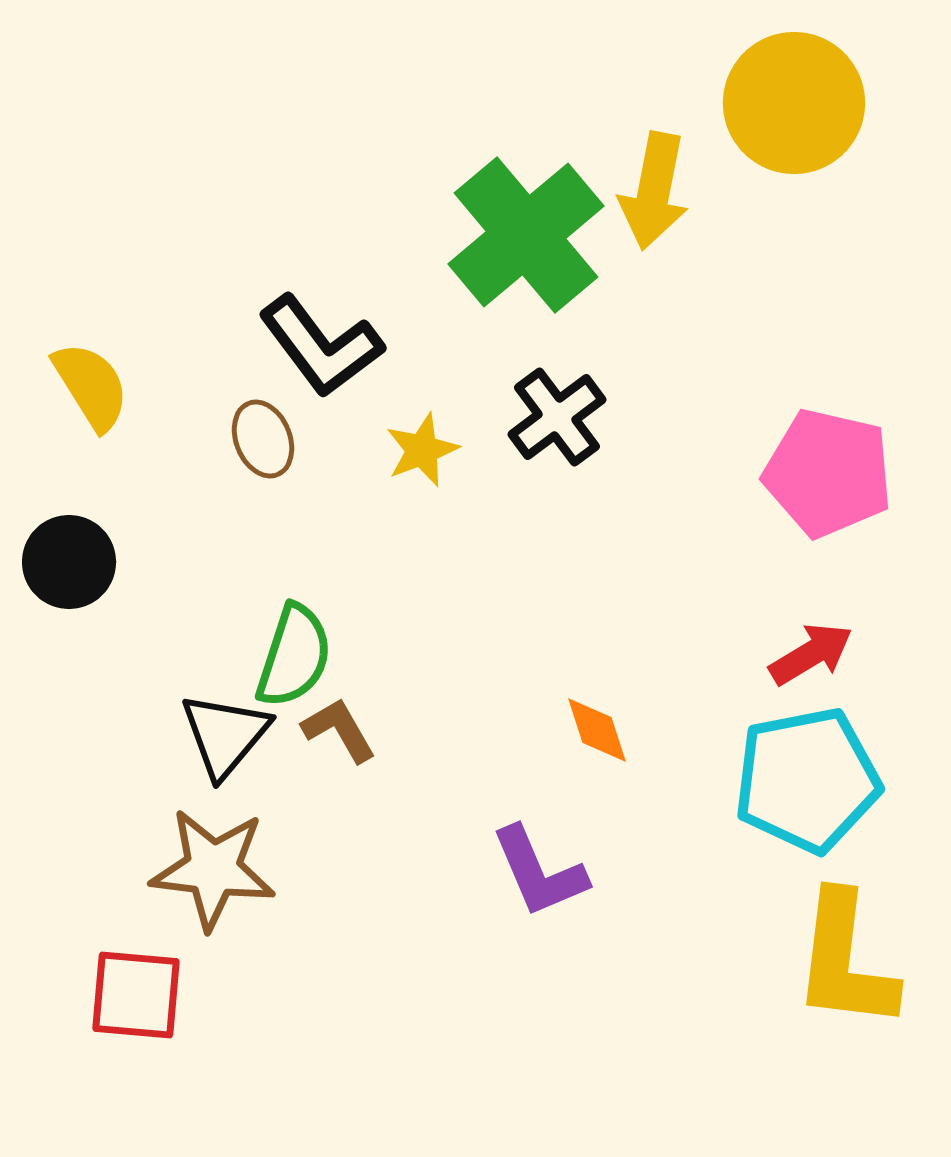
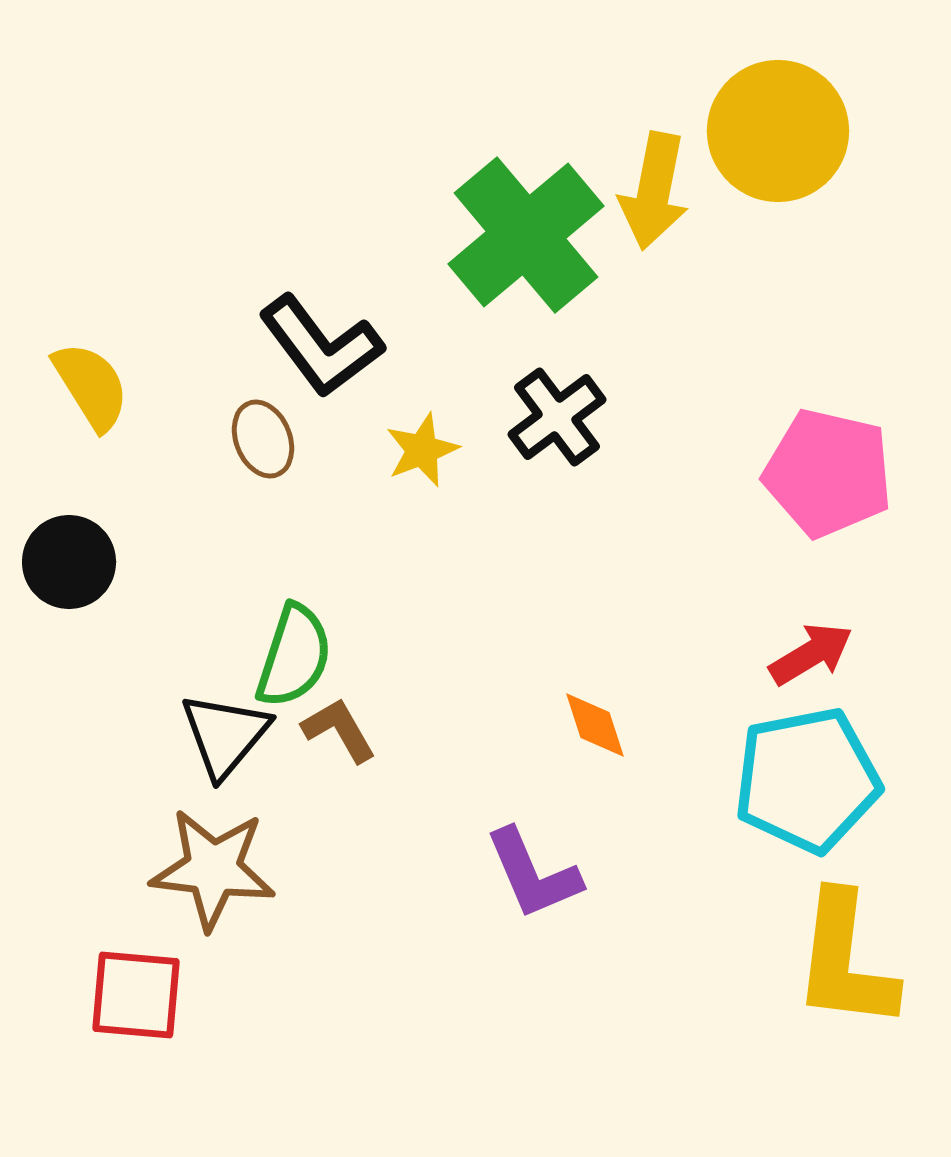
yellow circle: moved 16 px left, 28 px down
orange diamond: moved 2 px left, 5 px up
purple L-shape: moved 6 px left, 2 px down
